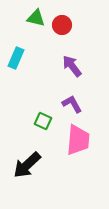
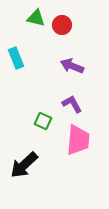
cyan rectangle: rotated 45 degrees counterclockwise
purple arrow: rotated 30 degrees counterclockwise
black arrow: moved 3 px left
